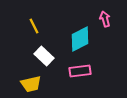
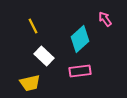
pink arrow: rotated 21 degrees counterclockwise
yellow line: moved 1 px left
cyan diamond: rotated 16 degrees counterclockwise
yellow trapezoid: moved 1 px left, 1 px up
